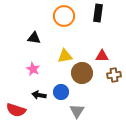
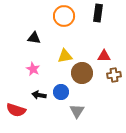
red triangle: moved 2 px right
